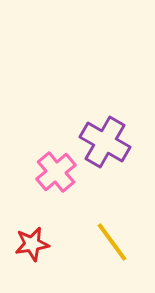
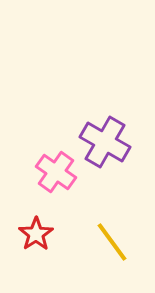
pink cross: rotated 15 degrees counterclockwise
red star: moved 4 px right, 10 px up; rotated 24 degrees counterclockwise
